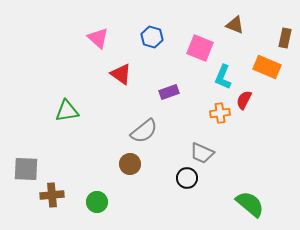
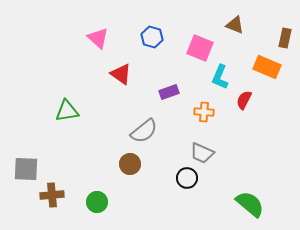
cyan L-shape: moved 3 px left
orange cross: moved 16 px left, 1 px up; rotated 12 degrees clockwise
